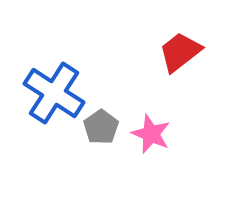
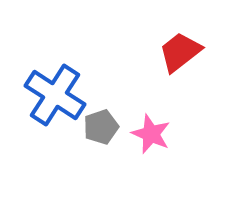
blue cross: moved 1 px right, 2 px down
gray pentagon: rotated 16 degrees clockwise
